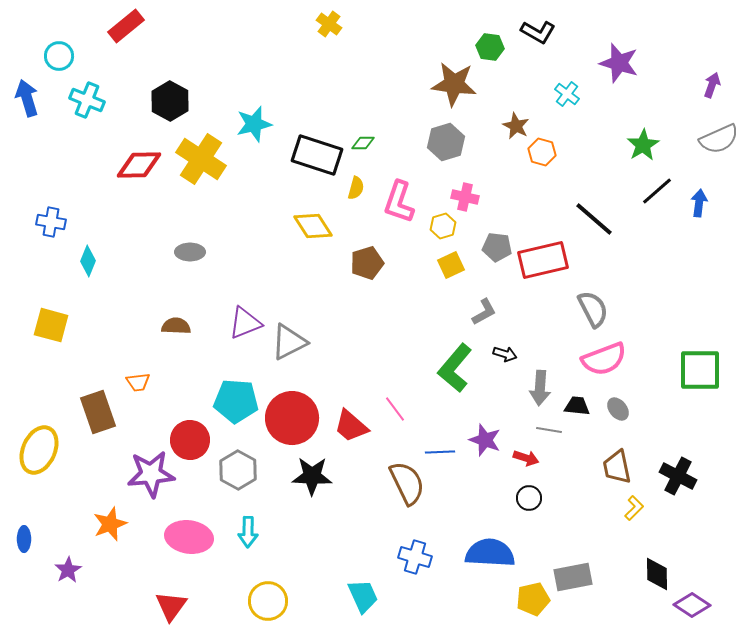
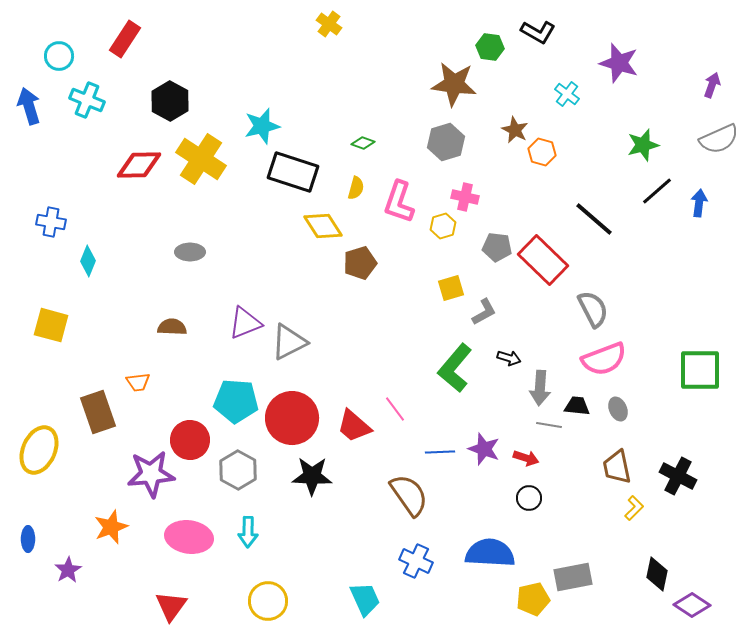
red rectangle at (126, 26): moved 1 px left, 13 px down; rotated 18 degrees counterclockwise
blue arrow at (27, 98): moved 2 px right, 8 px down
cyan star at (254, 124): moved 8 px right, 2 px down
brown star at (516, 126): moved 1 px left, 4 px down
green diamond at (363, 143): rotated 20 degrees clockwise
green star at (643, 145): rotated 16 degrees clockwise
black rectangle at (317, 155): moved 24 px left, 17 px down
yellow diamond at (313, 226): moved 10 px right
red rectangle at (543, 260): rotated 57 degrees clockwise
brown pentagon at (367, 263): moved 7 px left
yellow square at (451, 265): moved 23 px down; rotated 8 degrees clockwise
brown semicircle at (176, 326): moved 4 px left, 1 px down
black arrow at (505, 354): moved 4 px right, 4 px down
gray ellipse at (618, 409): rotated 15 degrees clockwise
red trapezoid at (351, 426): moved 3 px right
gray line at (549, 430): moved 5 px up
purple star at (485, 440): moved 1 px left, 9 px down
brown semicircle at (407, 483): moved 2 px right, 12 px down; rotated 9 degrees counterclockwise
orange star at (110, 524): moved 1 px right, 3 px down
blue ellipse at (24, 539): moved 4 px right
blue cross at (415, 557): moved 1 px right, 4 px down; rotated 8 degrees clockwise
black diamond at (657, 574): rotated 12 degrees clockwise
cyan trapezoid at (363, 596): moved 2 px right, 3 px down
